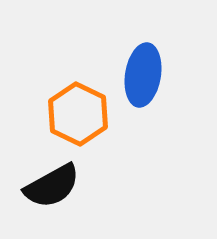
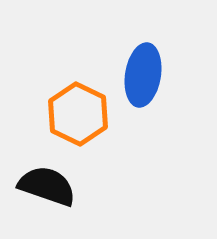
black semicircle: moved 5 px left; rotated 132 degrees counterclockwise
